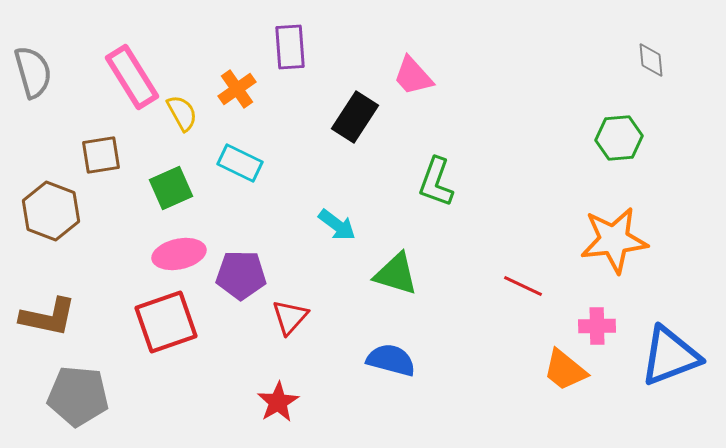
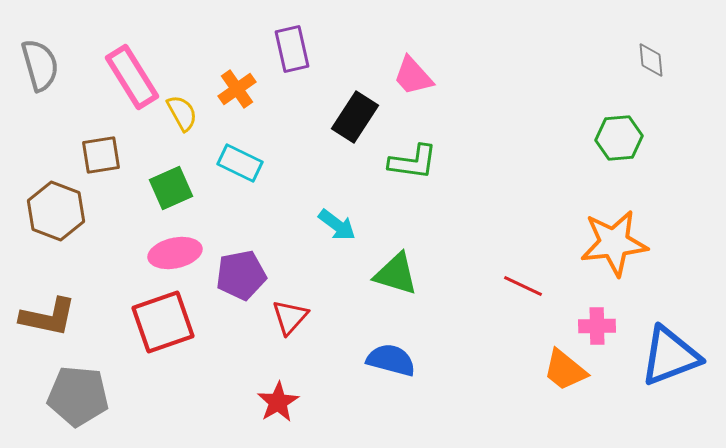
purple rectangle: moved 2 px right, 2 px down; rotated 9 degrees counterclockwise
gray semicircle: moved 7 px right, 7 px up
green L-shape: moved 23 px left, 20 px up; rotated 102 degrees counterclockwise
brown hexagon: moved 5 px right
orange star: moved 3 px down
pink ellipse: moved 4 px left, 1 px up
purple pentagon: rotated 12 degrees counterclockwise
red square: moved 3 px left
